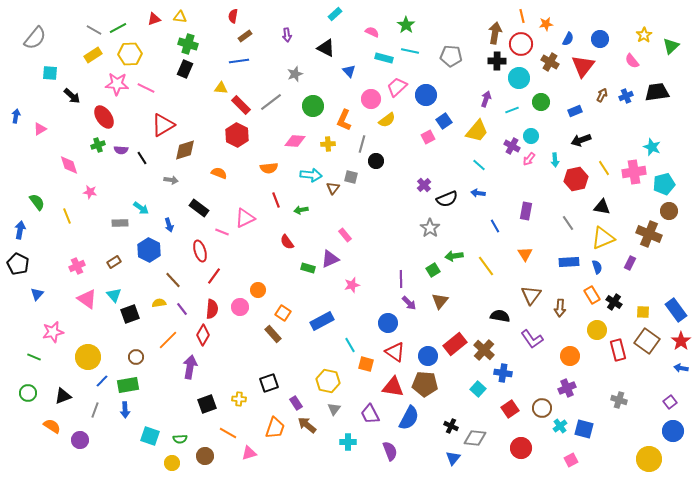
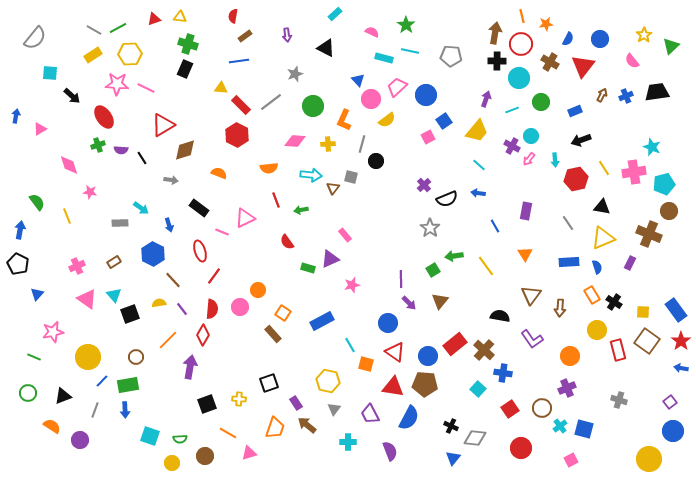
blue triangle at (349, 71): moved 9 px right, 9 px down
blue hexagon at (149, 250): moved 4 px right, 4 px down
